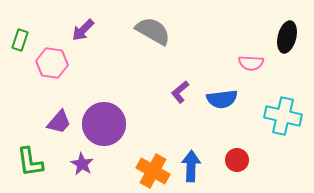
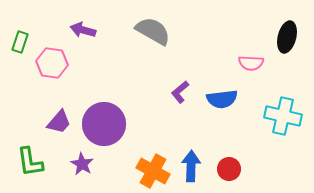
purple arrow: rotated 60 degrees clockwise
green rectangle: moved 2 px down
red circle: moved 8 px left, 9 px down
